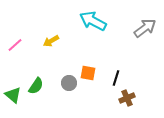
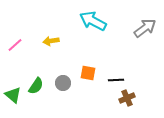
yellow arrow: rotated 21 degrees clockwise
black line: moved 2 px down; rotated 70 degrees clockwise
gray circle: moved 6 px left
